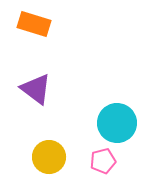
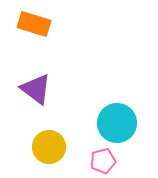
yellow circle: moved 10 px up
